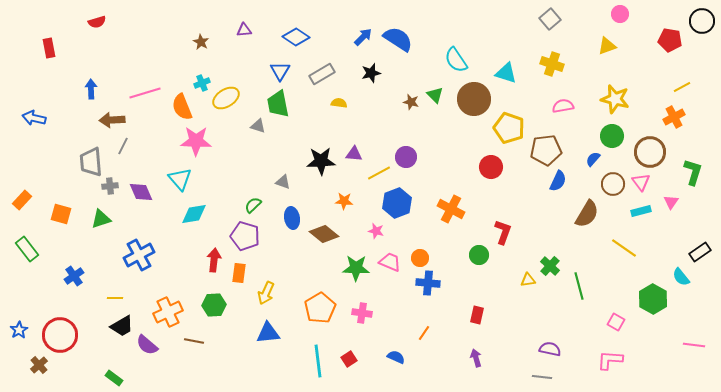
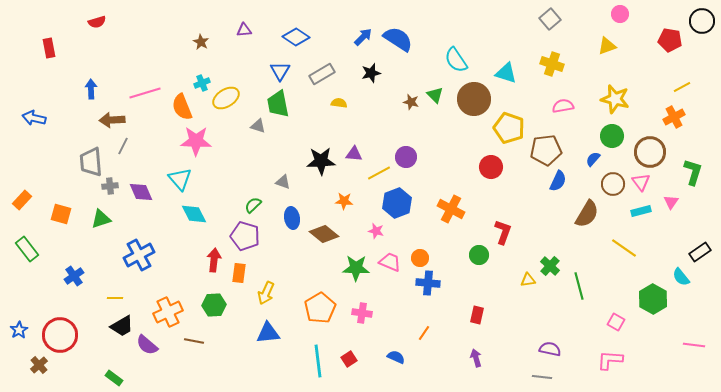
cyan diamond at (194, 214): rotated 72 degrees clockwise
